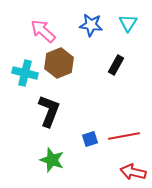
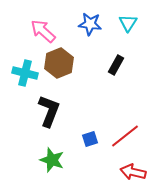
blue star: moved 1 px left, 1 px up
red line: moved 1 px right; rotated 28 degrees counterclockwise
